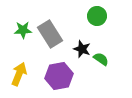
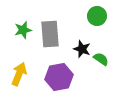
green star: rotated 12 degrees counterclockwise
gray rectangle: rotated 28 degrees clockwise
purple hexagon: moved 1 px down
